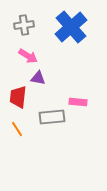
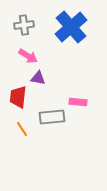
orange line: moved 5 px right
